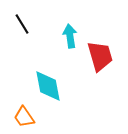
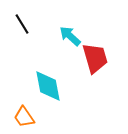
cyan arrow: rotated 40 degrees counterclockwise
red trapezoid: moved 5 px left, 2 px down
